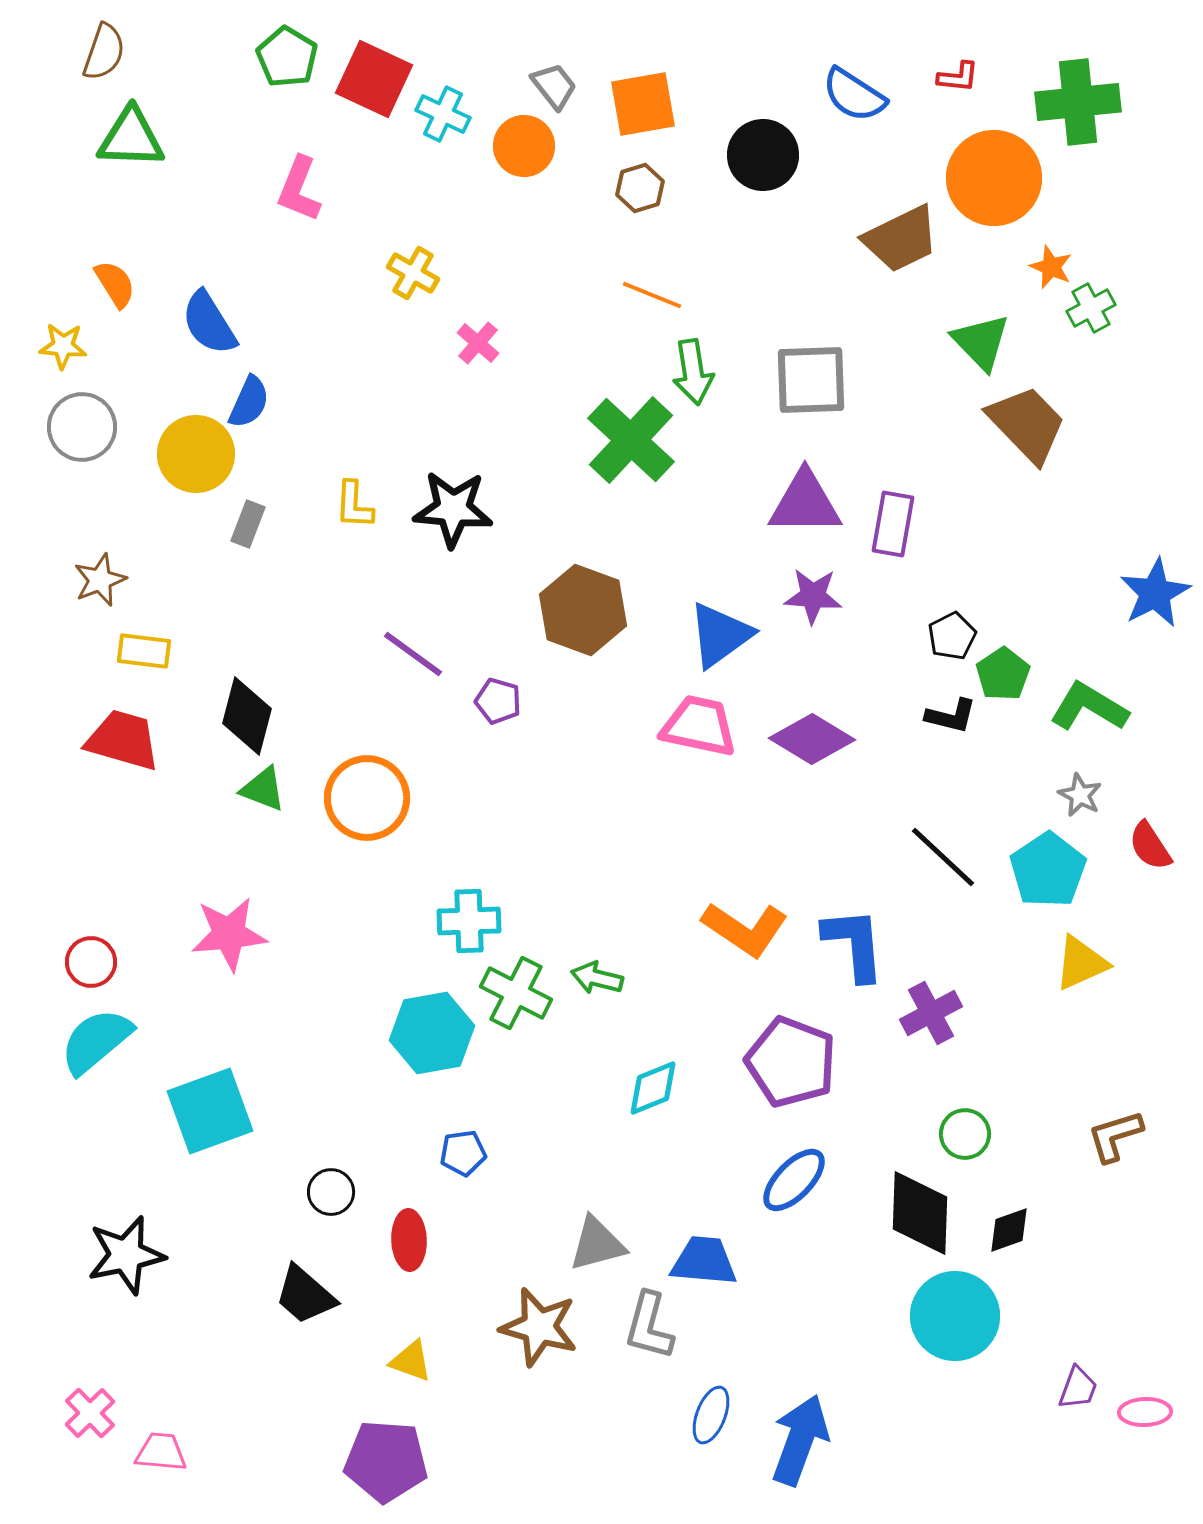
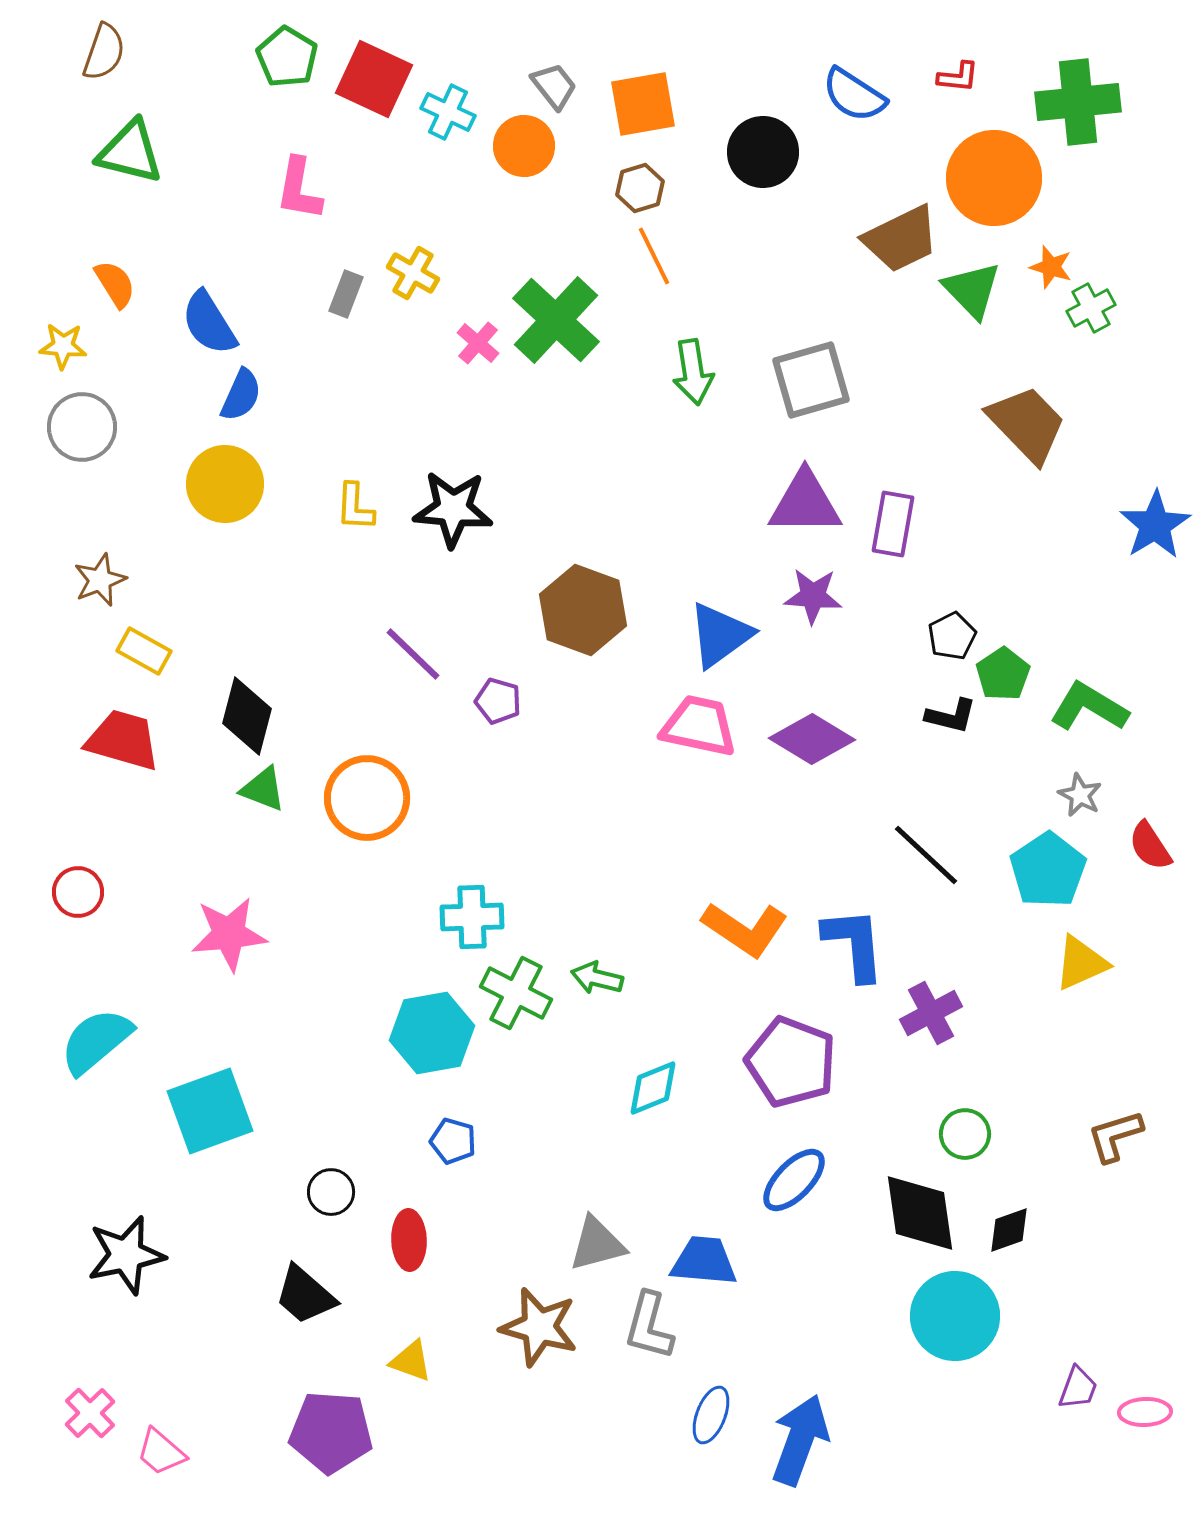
cyan cross at (443, 114): moved 5 px right, 2 px up
green triangle at (131, 138): moved 1 px left, 14 px down; rotated 12 degrees clockwise
black circle at (763, 155): moved 3 px up
pink L-shape at (299, 189): rotated 12 degrees counterclockwise
orange star at (1051, 267): rotated 6 degrees counterclockwise
orange line at (652, 295): moved 2 px right, 39 px up; rotated 42 degrees clockwise
green triangle at (981, 342): moved 9 px left, 52 px up
gray square at (811, 380): rotated 14 degrees counterclockwise
blue semicircle at (249, 402): moved 8 px left, 7 px up
green cross at (631, 440): moved 75 px left, 120 px up
yellow circle at (196, 454): moved 29 px right, 30 px down
yellow L-shape at (354, 505): moved 1 px right, 2 px down
gray rectangle at (248, 524): moved 98 px right, 230 px up
blue star at (1155, 593): moved 68 px up; rotated 4 degrees counterclockwise
yellow rectangle at (144, 651): rotated 22 degrees clockwise
purple line at (413, 654): rotated 8 degrees clockwise
black line at (943, 857): moved 17 px left, 2 px up
cyan cross at (469, 921): moved 3 px right, 4 px up
red circle at (91, 962): moved 13 px left, 70 px up
blue pentagon at (463, 1153): moved 10 px left, 12 px up; rotated 24 degrees clockwise
black diamond at (920, 1213): rotated 10 degrees counterclockwise
pink trapezoid at (161, 1452): rotated 144 degrees counterclockwise
purple pentagon at (386, 1461): moved 55 px left, 29 px up
